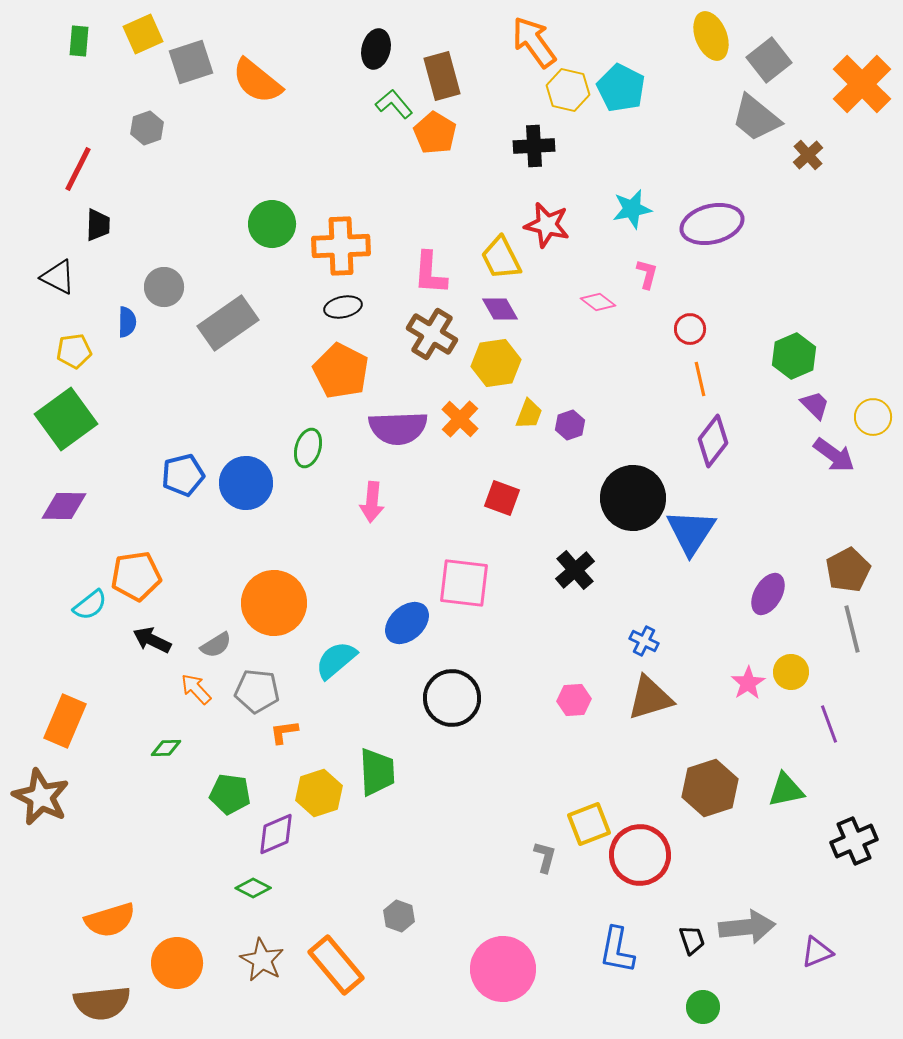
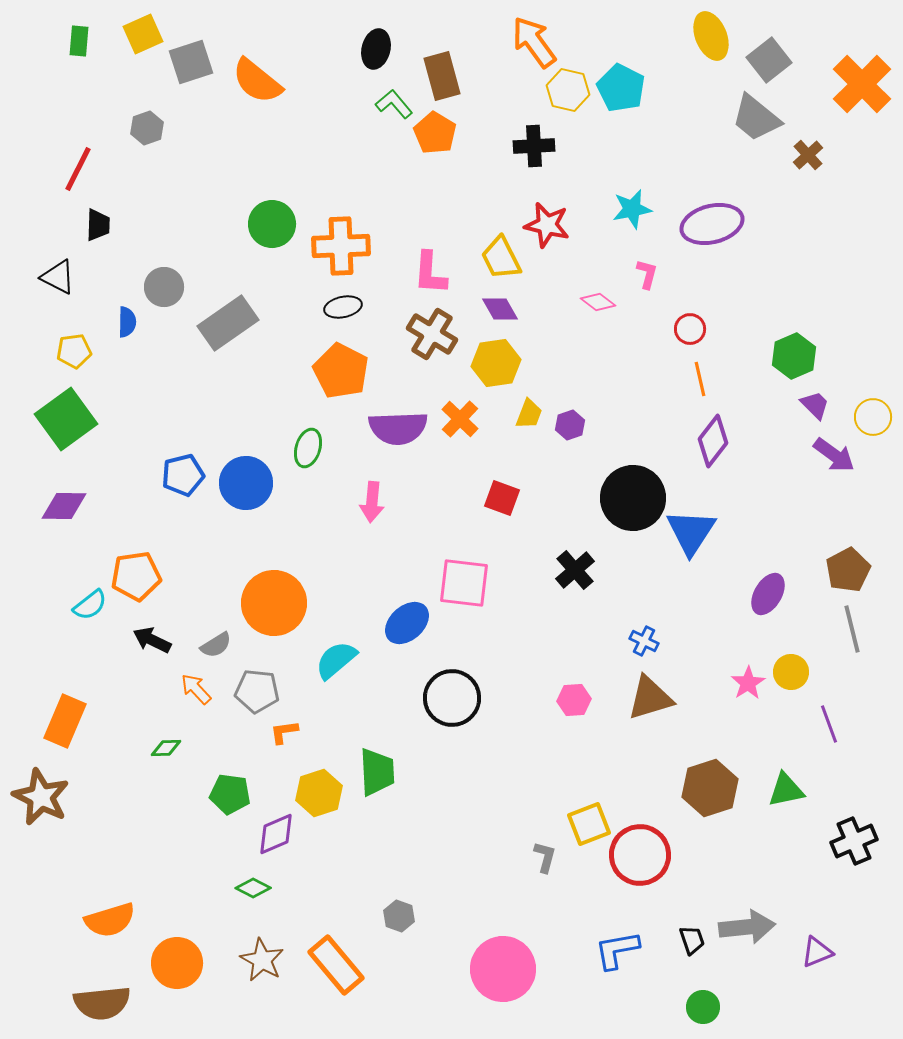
blue L-shape at (617, 950): rotated 69 degrees clockwise
